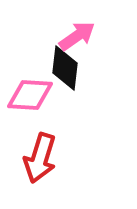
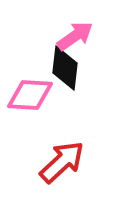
pink arrow: moved 2 px left
red arrow: moved 22 px right, 4 px down; rotated 150 degrees counterclockwise
